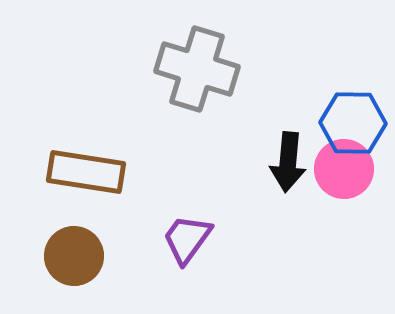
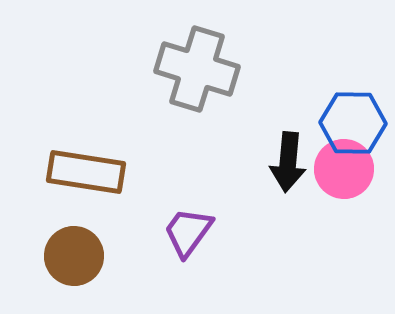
purple trapezoid: moved 1 px right, 7 px up
